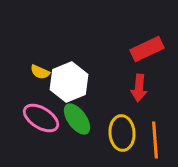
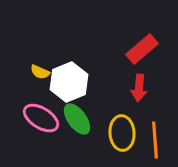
red rectangle: moved 5 px left; rotated 16 degrees counterclockwise
